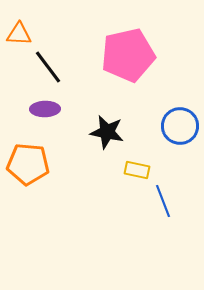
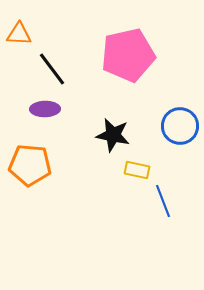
black line: moved 4 px right, 2 px down
black star: moved 6 px right, 3 px down
orange pentagon: moved 2 px right, 1 px down
